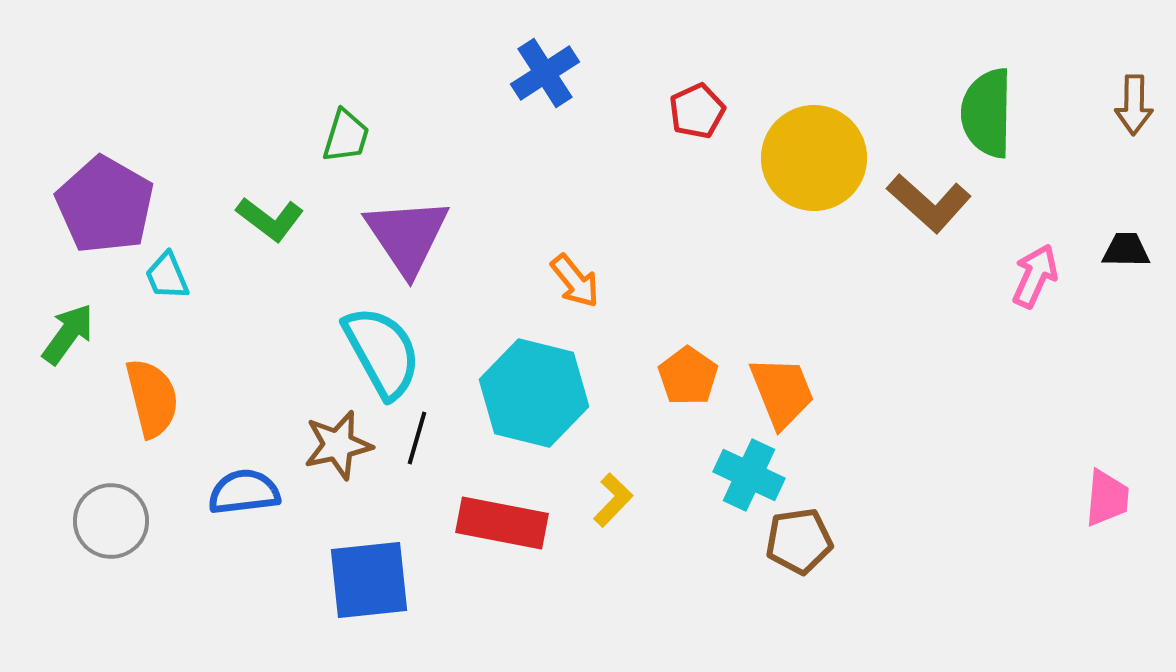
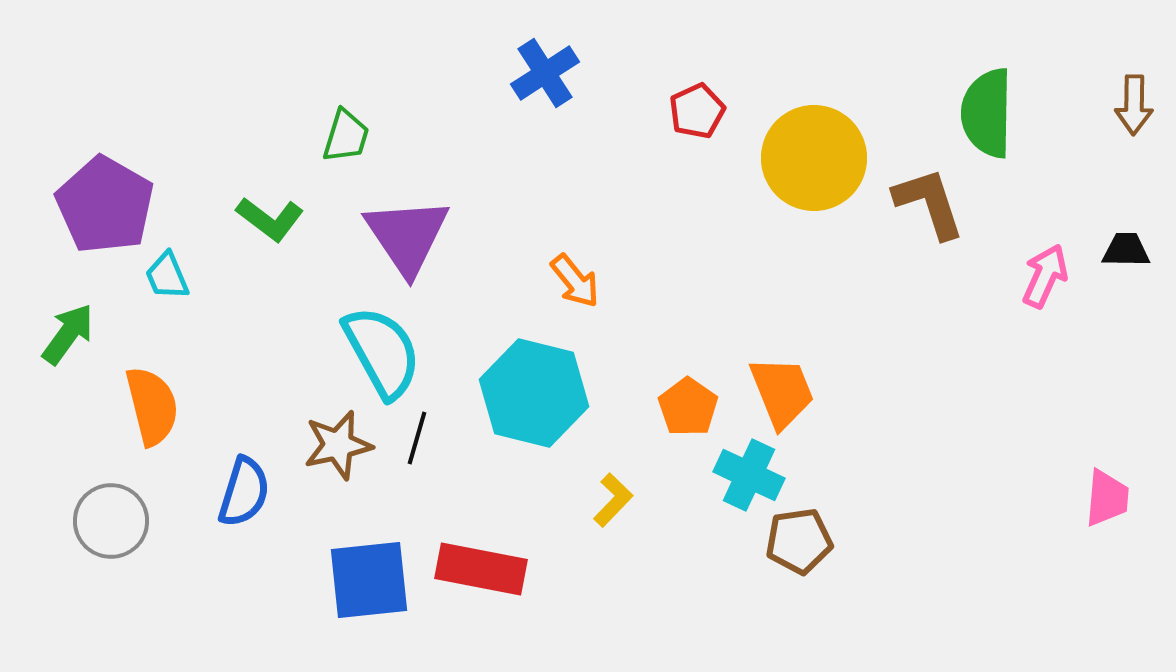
brown L-shape: rotated 150 degrees counterclockwise
pink arrow: moved 10 px right
orange pentagon: moved 31 px down
orange semicircle: moved 8 px down
blue semicircle: rotated 114 degrees clockwise
red rectangle: moved 21 px left, 46 px down
